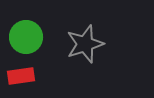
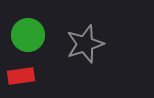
green circle: moved 2 px right, 2 px up
